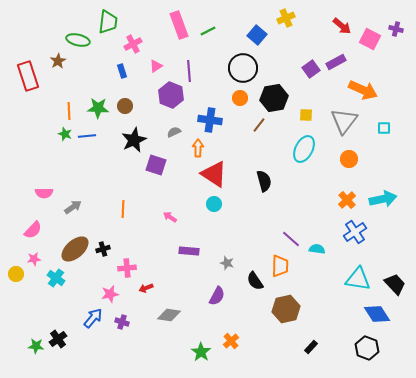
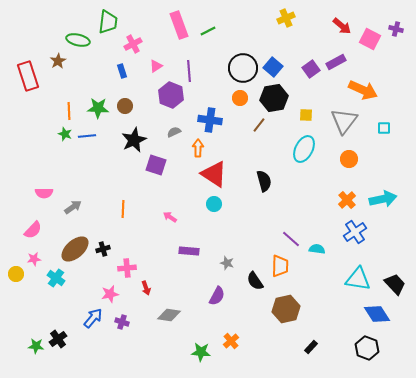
blue square at (257, 35): moved 16 px right, 32 px down
red arrow at (146, 288): rotated 88 degrees counterclockwise
green star at (201, 352): rotated 30 degrees counterclockwise
